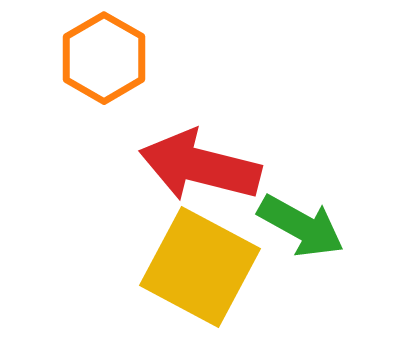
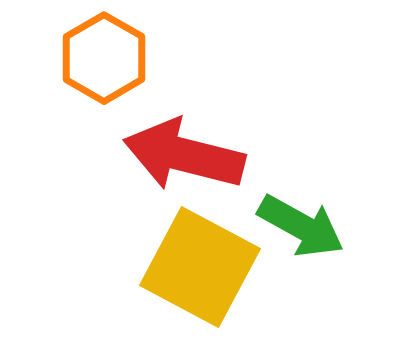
red arrow: moved 16 px left, 11 px up
